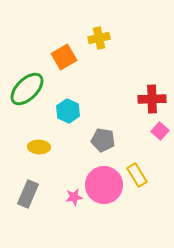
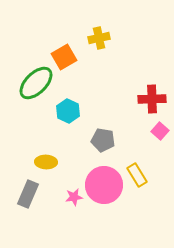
green ellipse: moved 9 px right, 6 px up
yellow ellipse: moved 7 px right, 15 px down
